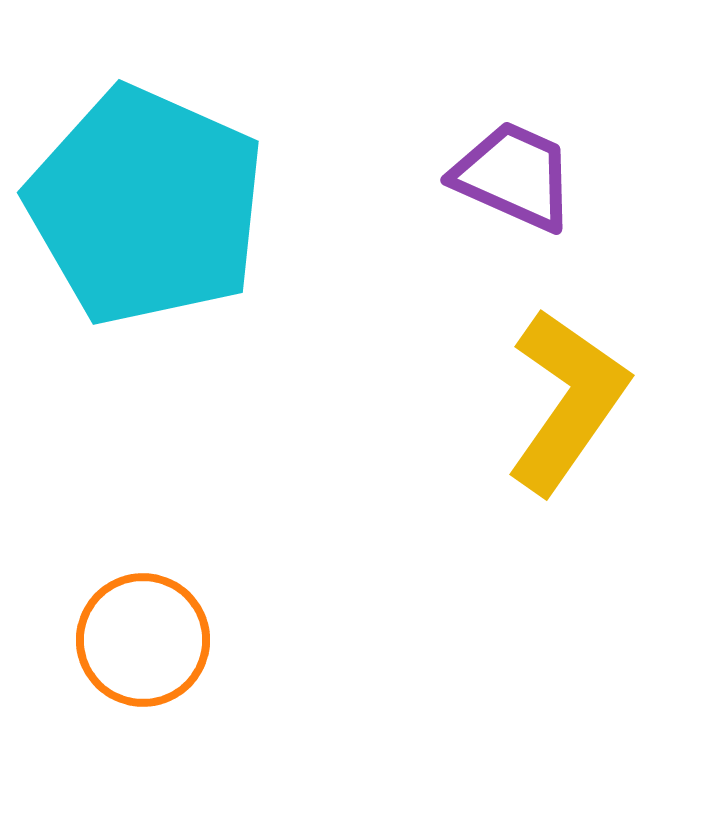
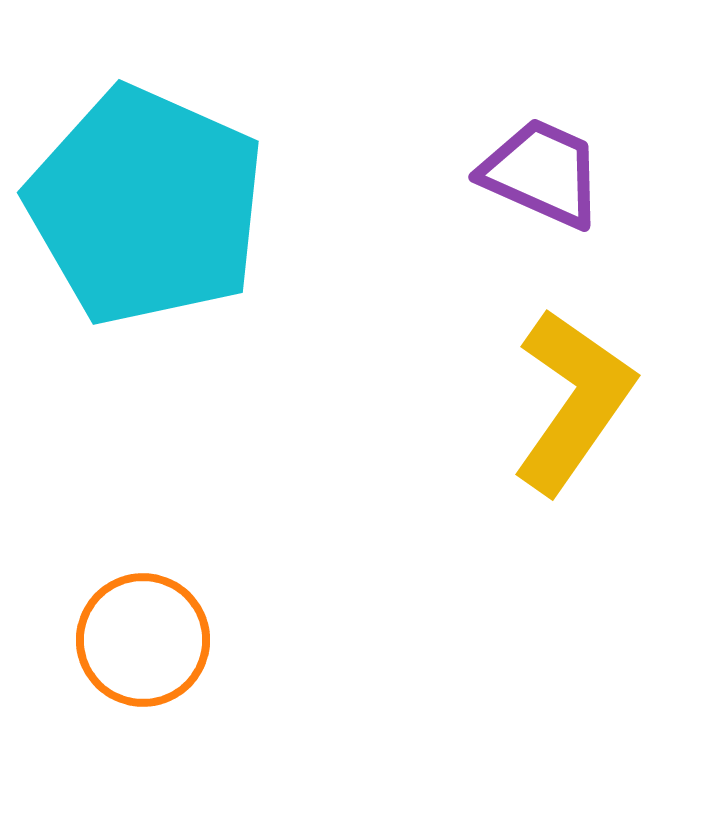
purple trapezoid: moved 28 px right, 3 px up
yellow L-shape: moved 6 px right
